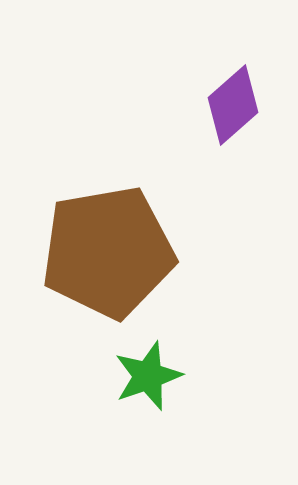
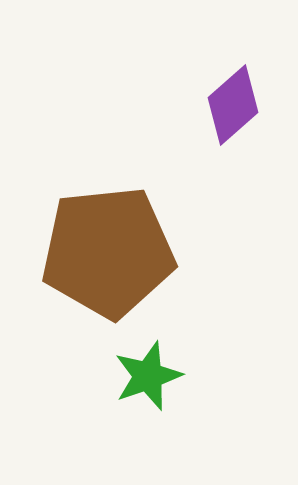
brown pentagon: rotated 4 degrees clockwise
